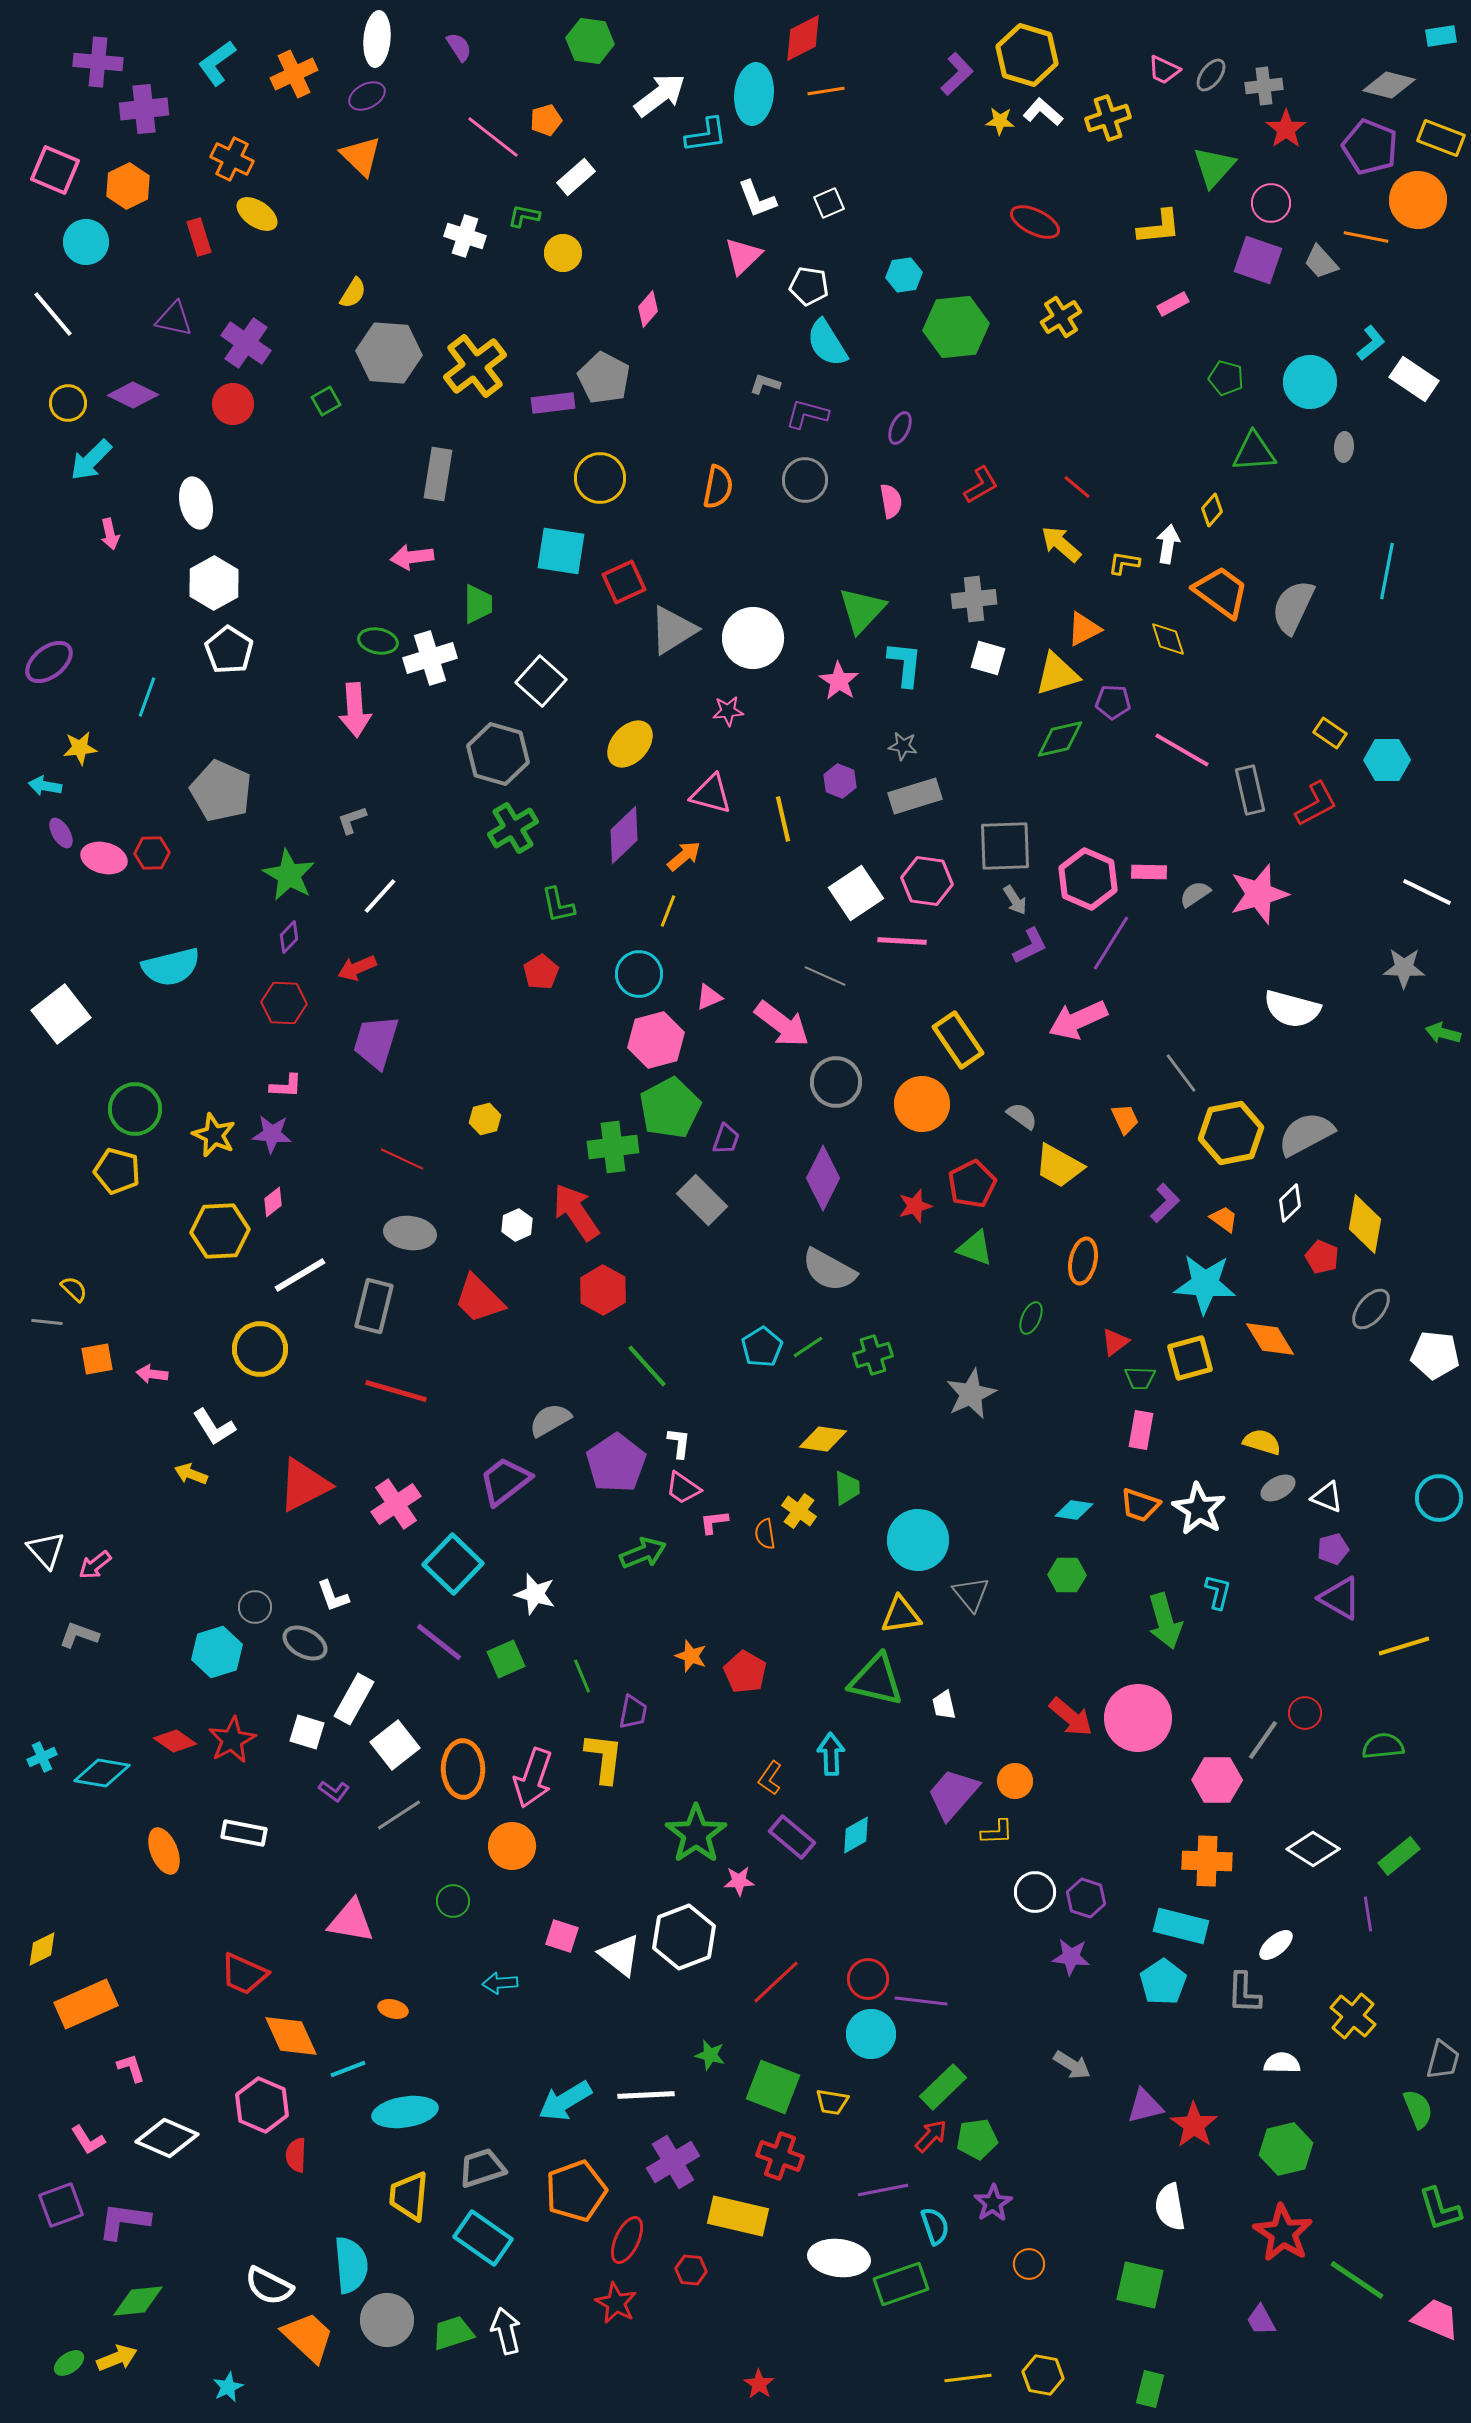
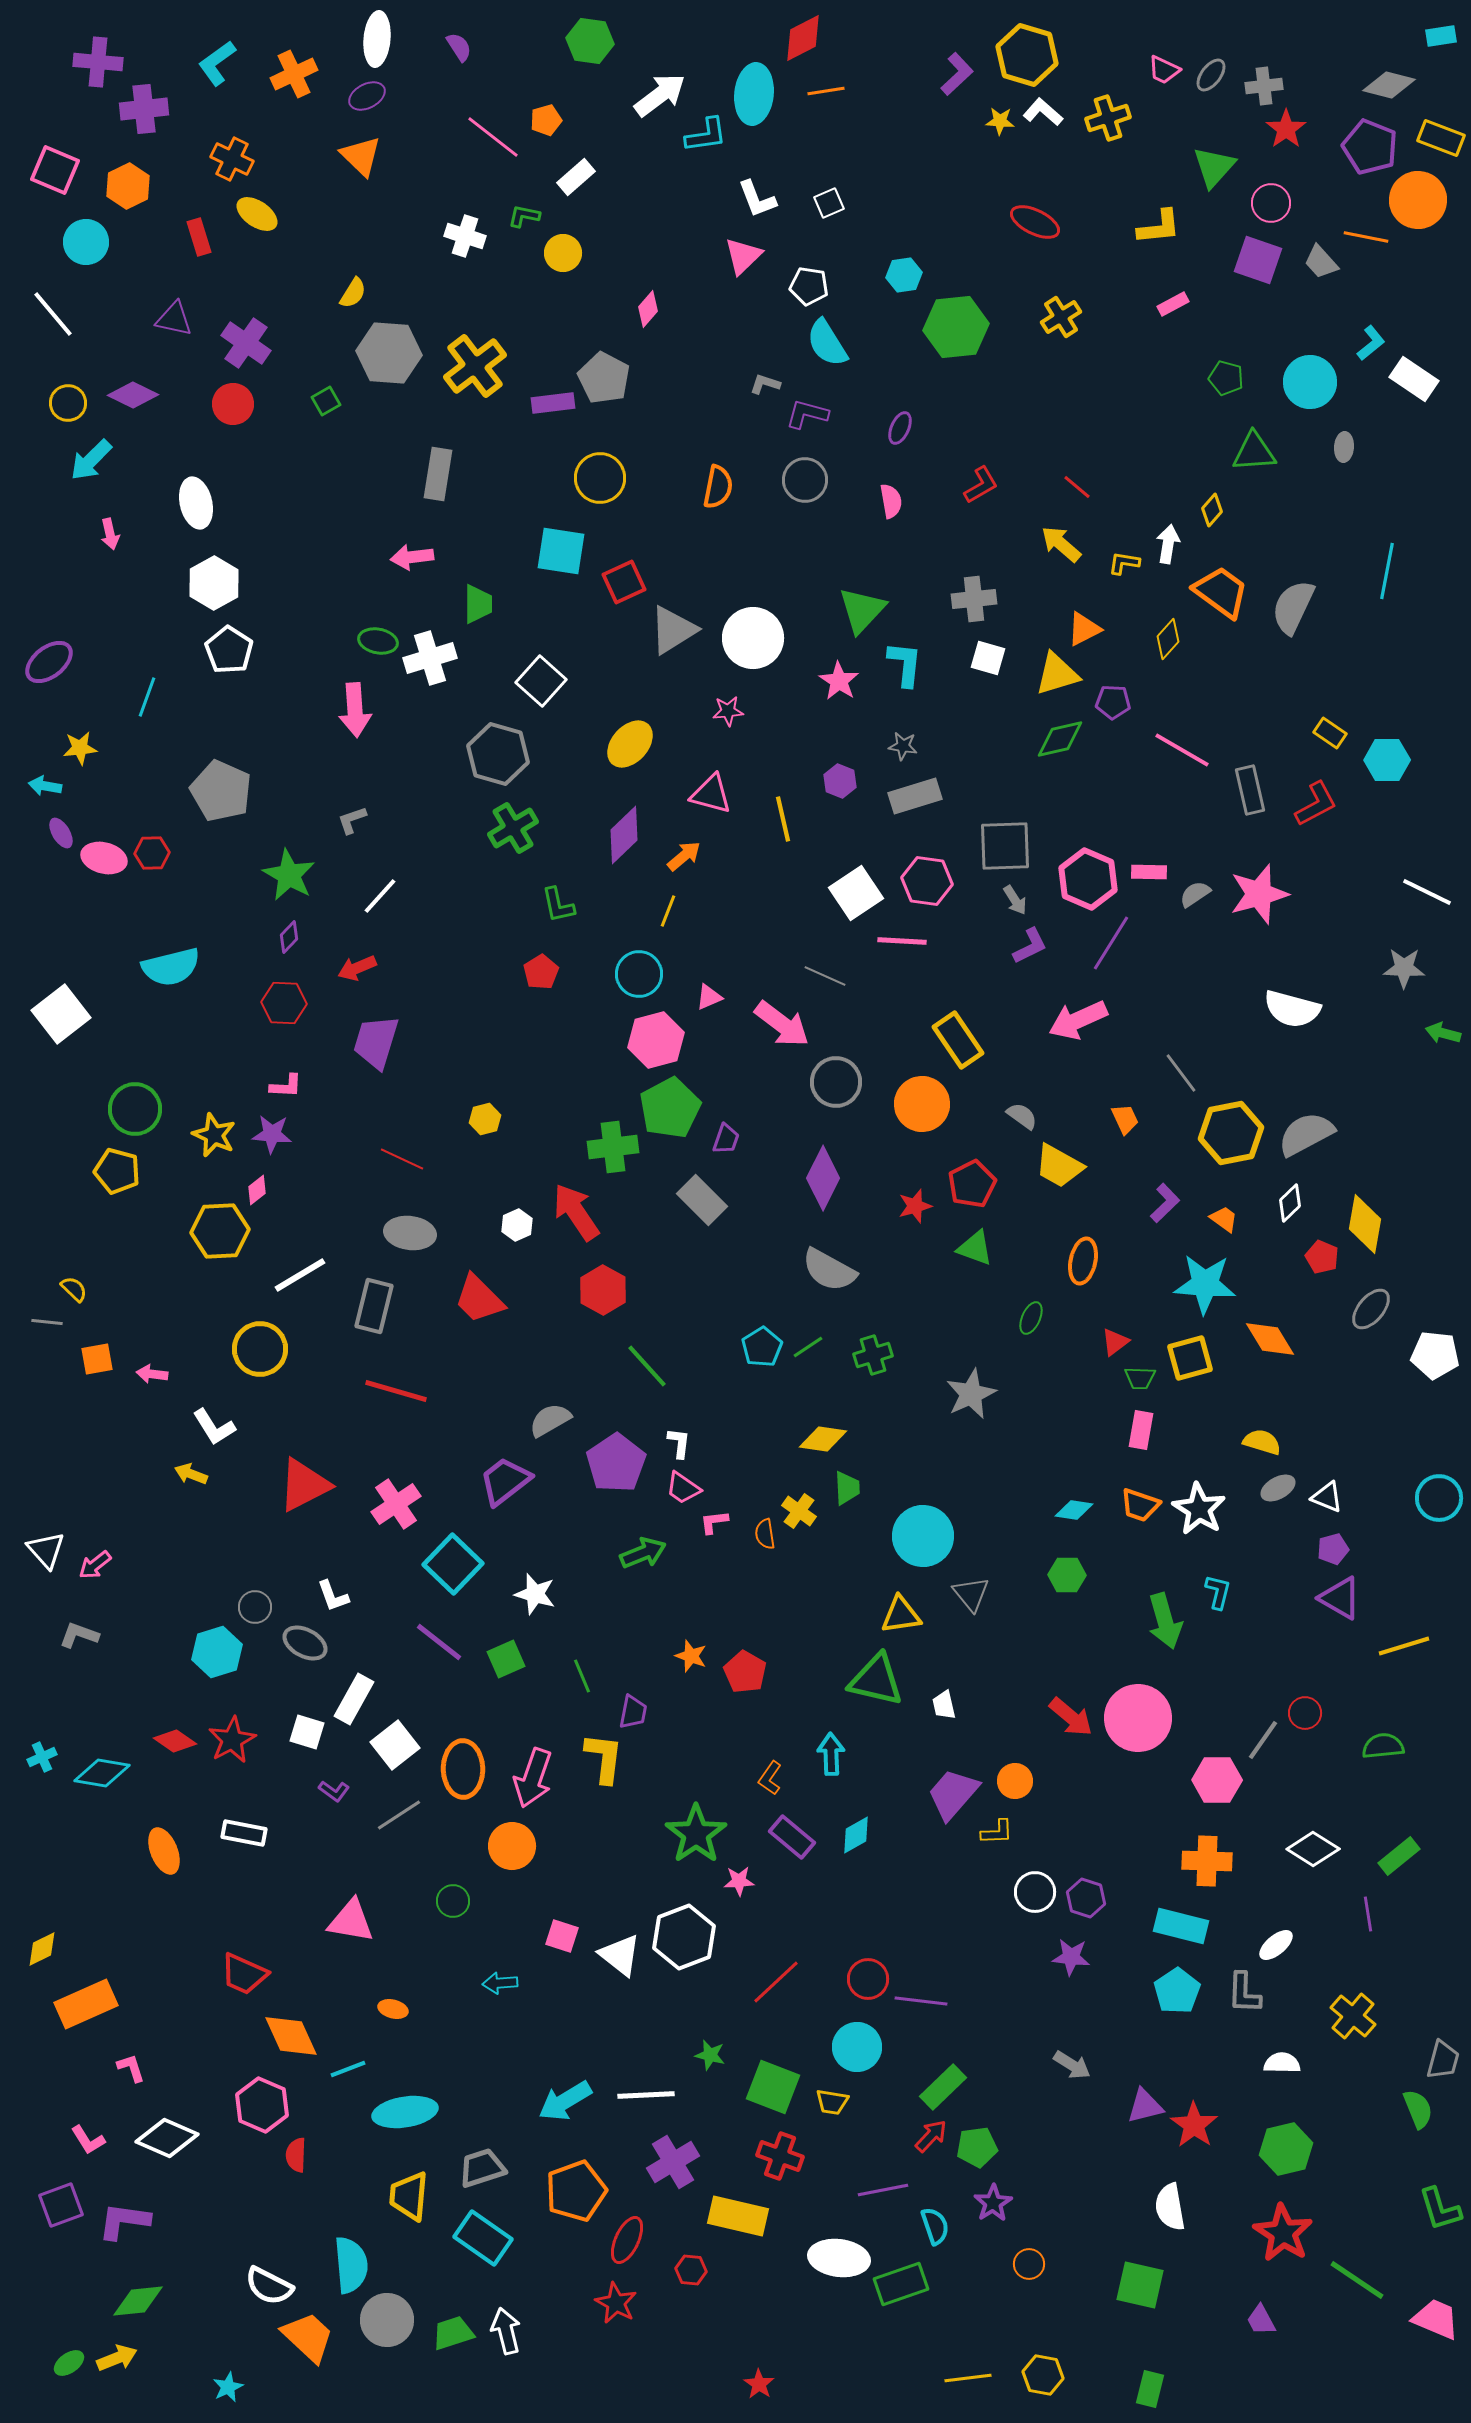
yellow diamond at (1168, 639): rotated 60 degrees clockwise
pink diamond at (273, 1202): moved 16 px left, 12 px up
cyan circle at (918, 1540): moved 5 px right, 4 px up
cyan pentagon at (1163, 1982): moved 14 px right, 9 px down
cyan circle at (871, 2034): moved 14 px left, 13 px down
green pentagon at (977, 2139): moved 8 px down
